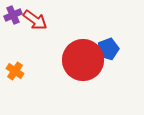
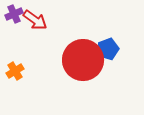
purple cross: moved 1 px right, 1 px up
orange cross: rotated 24 degrees clockwise
